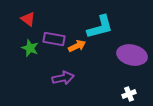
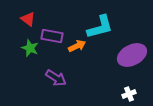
purple rectangle: moved 2 px left, 3 px up
purple ellipse: rotated 40 degrees counterclockwise
purple arrow: moved 7 px left; rotated 45 degrees clockwise
